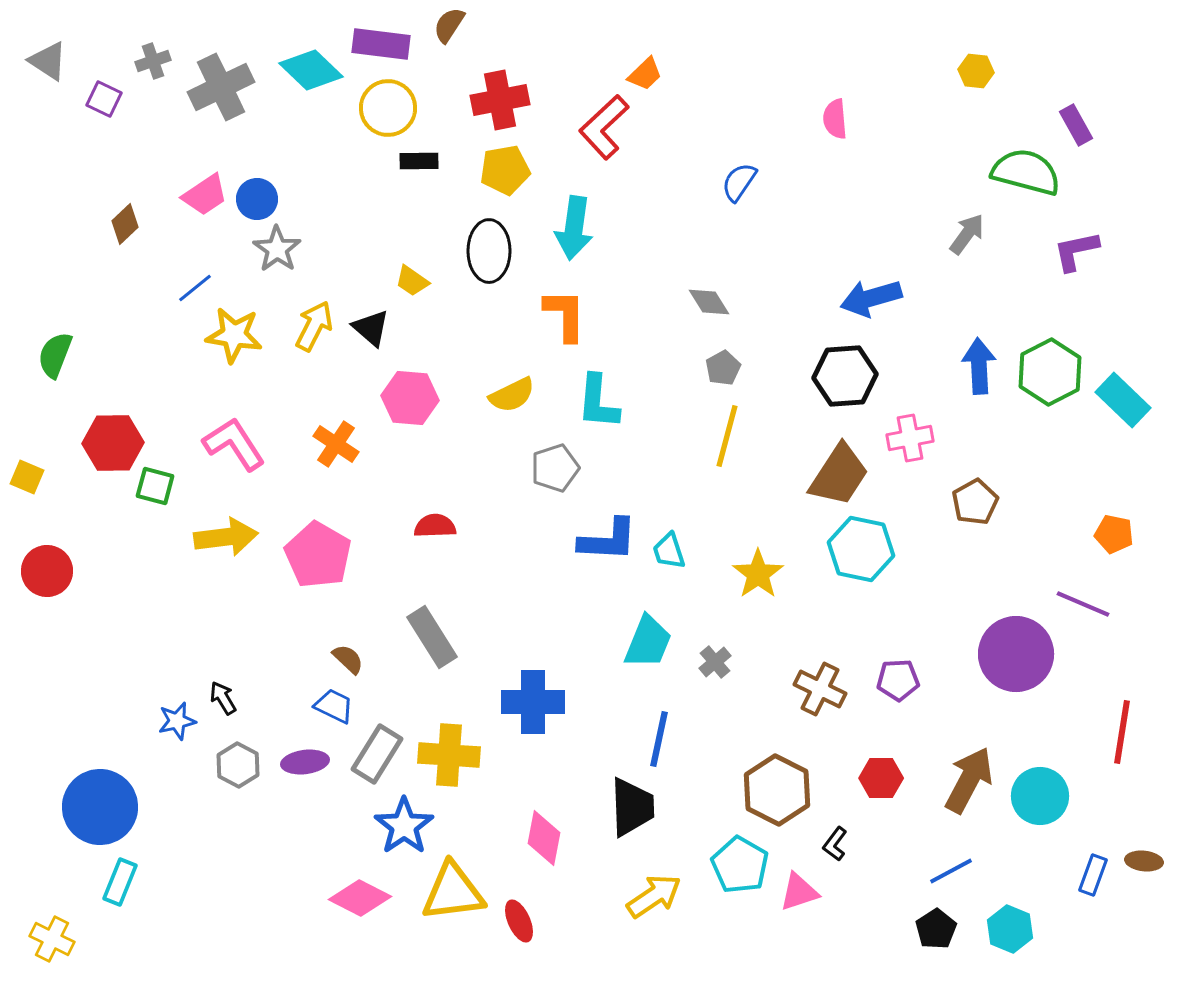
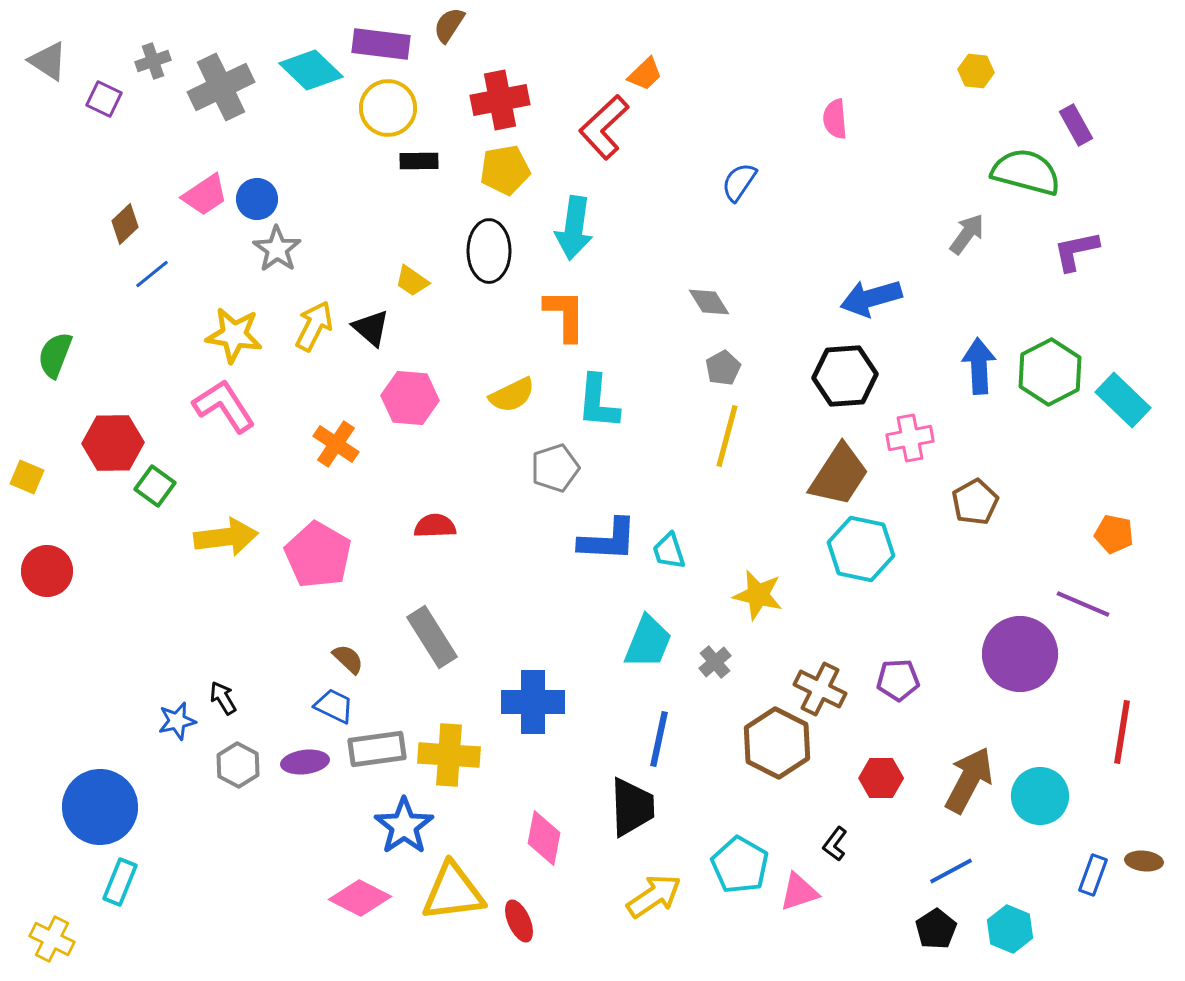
blue line at (195, 288): moved 43 px left, 14 px up
pink L-shape at (234, 444): moved 10 px left, 38 px up
green square at (155, 486): rotated 21 degrees clockwise
yellow star at (758, 574): moved 21 px down; rotated 24 degrees counterclockwise
purple circle at (1016, 654): moved 4 px right
gray rectangle at (377, 754): moved 5 px up; rotated 50 degrees clockwise
brown hexagon at (777, 790): moved 47 px up
